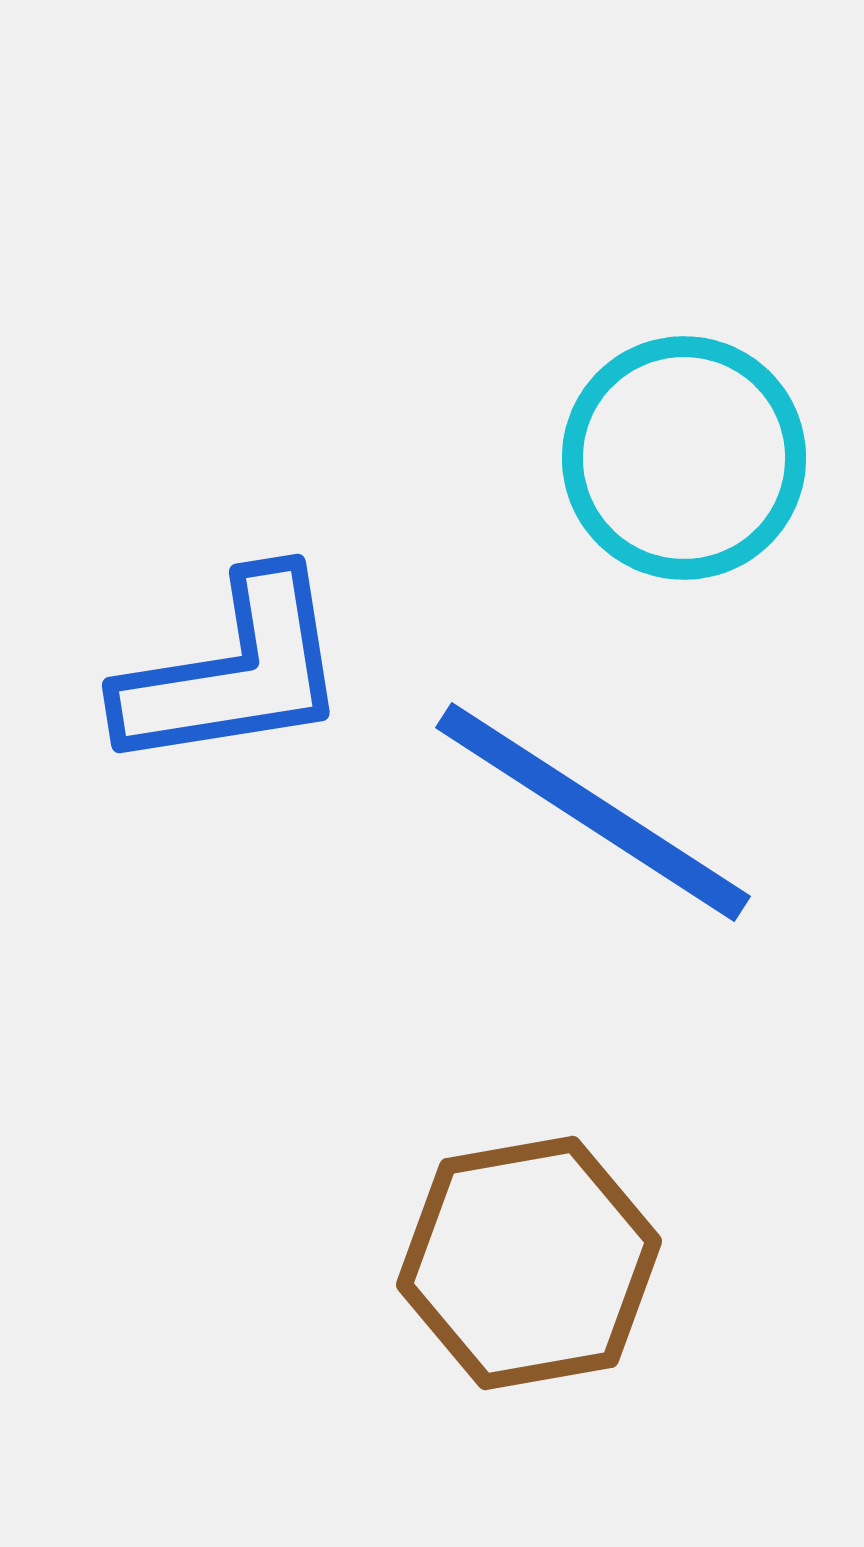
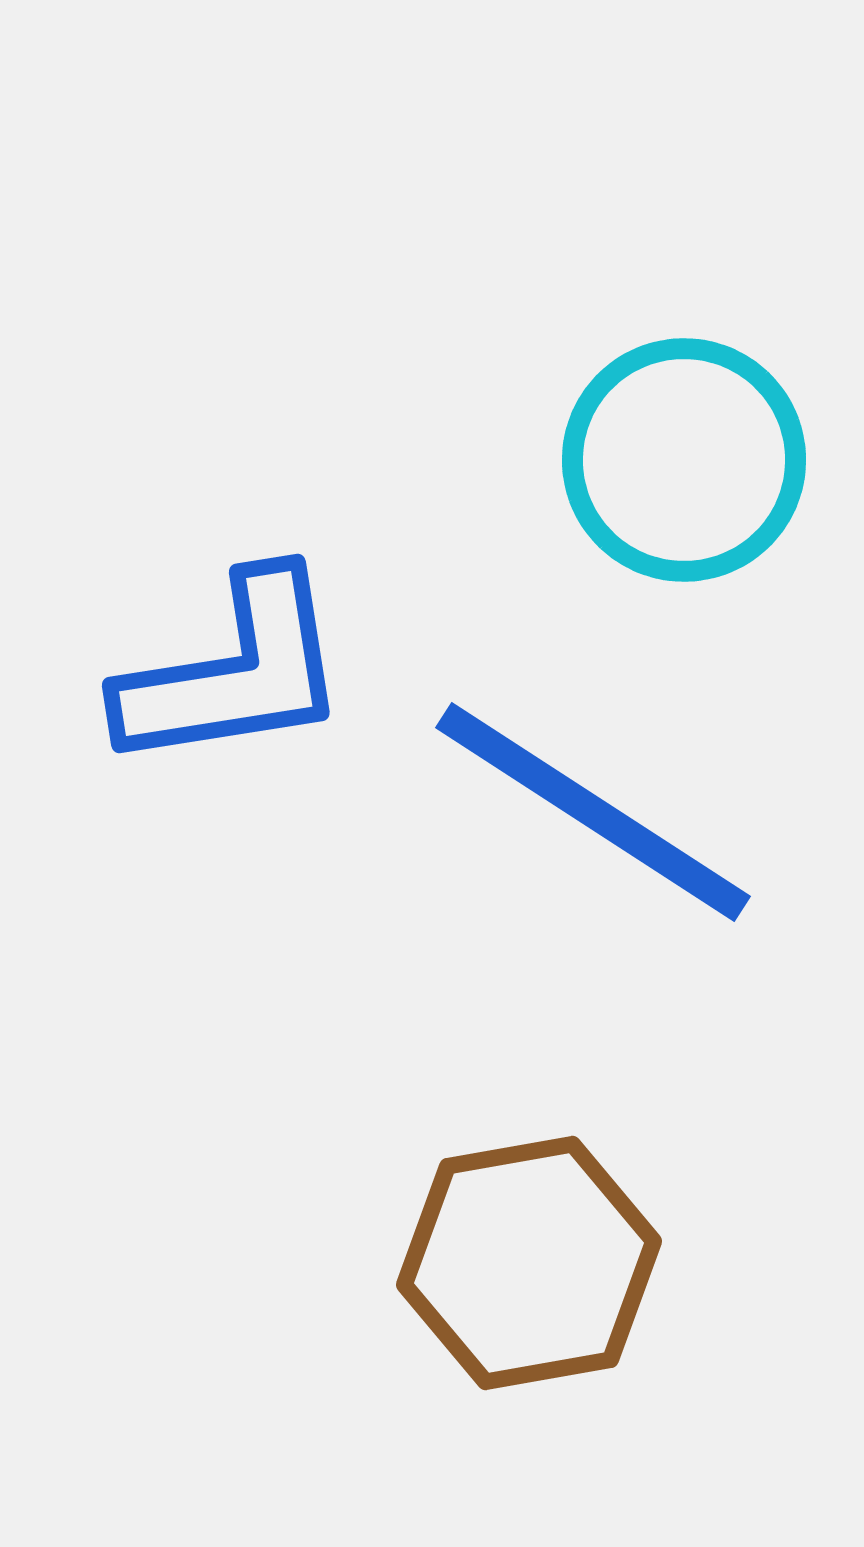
cyan circle: moved 2 px down
